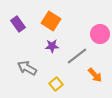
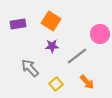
purple rectangle: rotated 63 degrees counterclockwise
gray arrow: moved 3 px right; rotated 18 degrees clockwise
orange arrow: moved 8 px left, 7 px down
